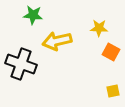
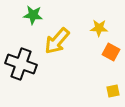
yellow arrow: rotated 36 degrees counterclockwise
